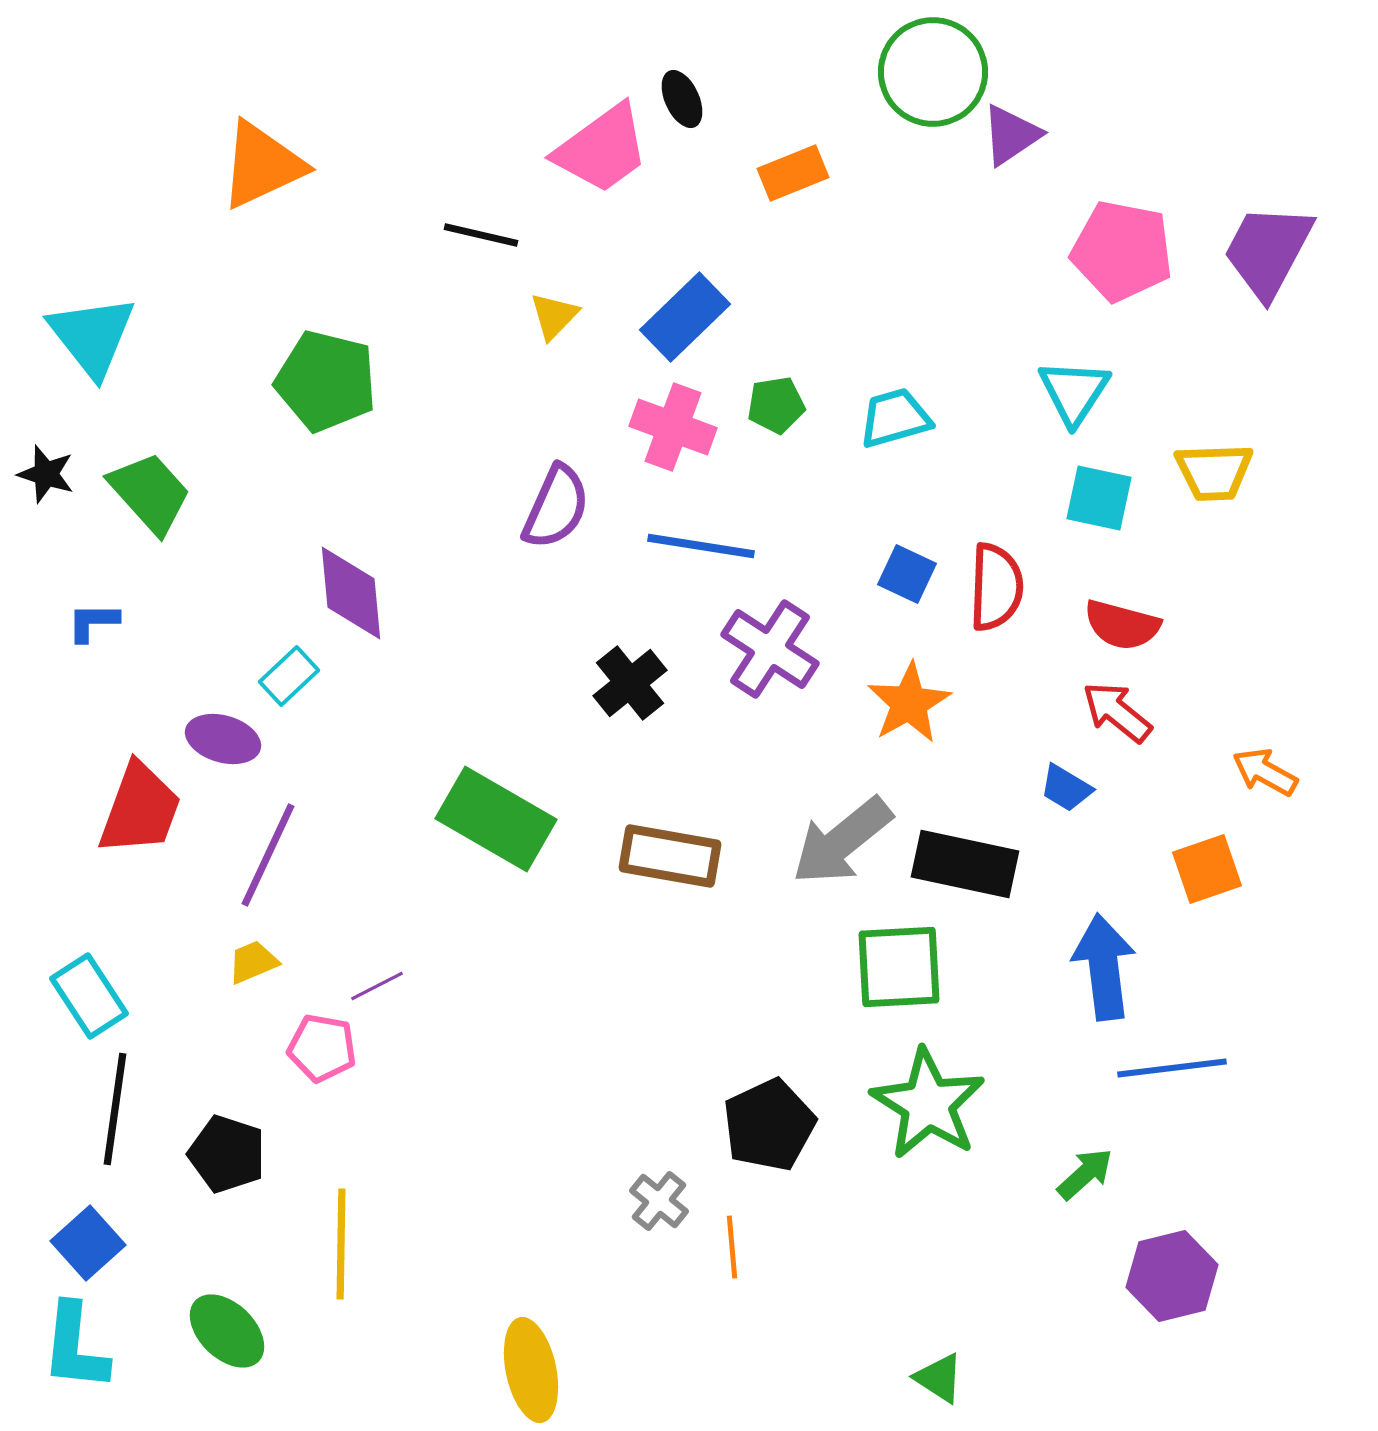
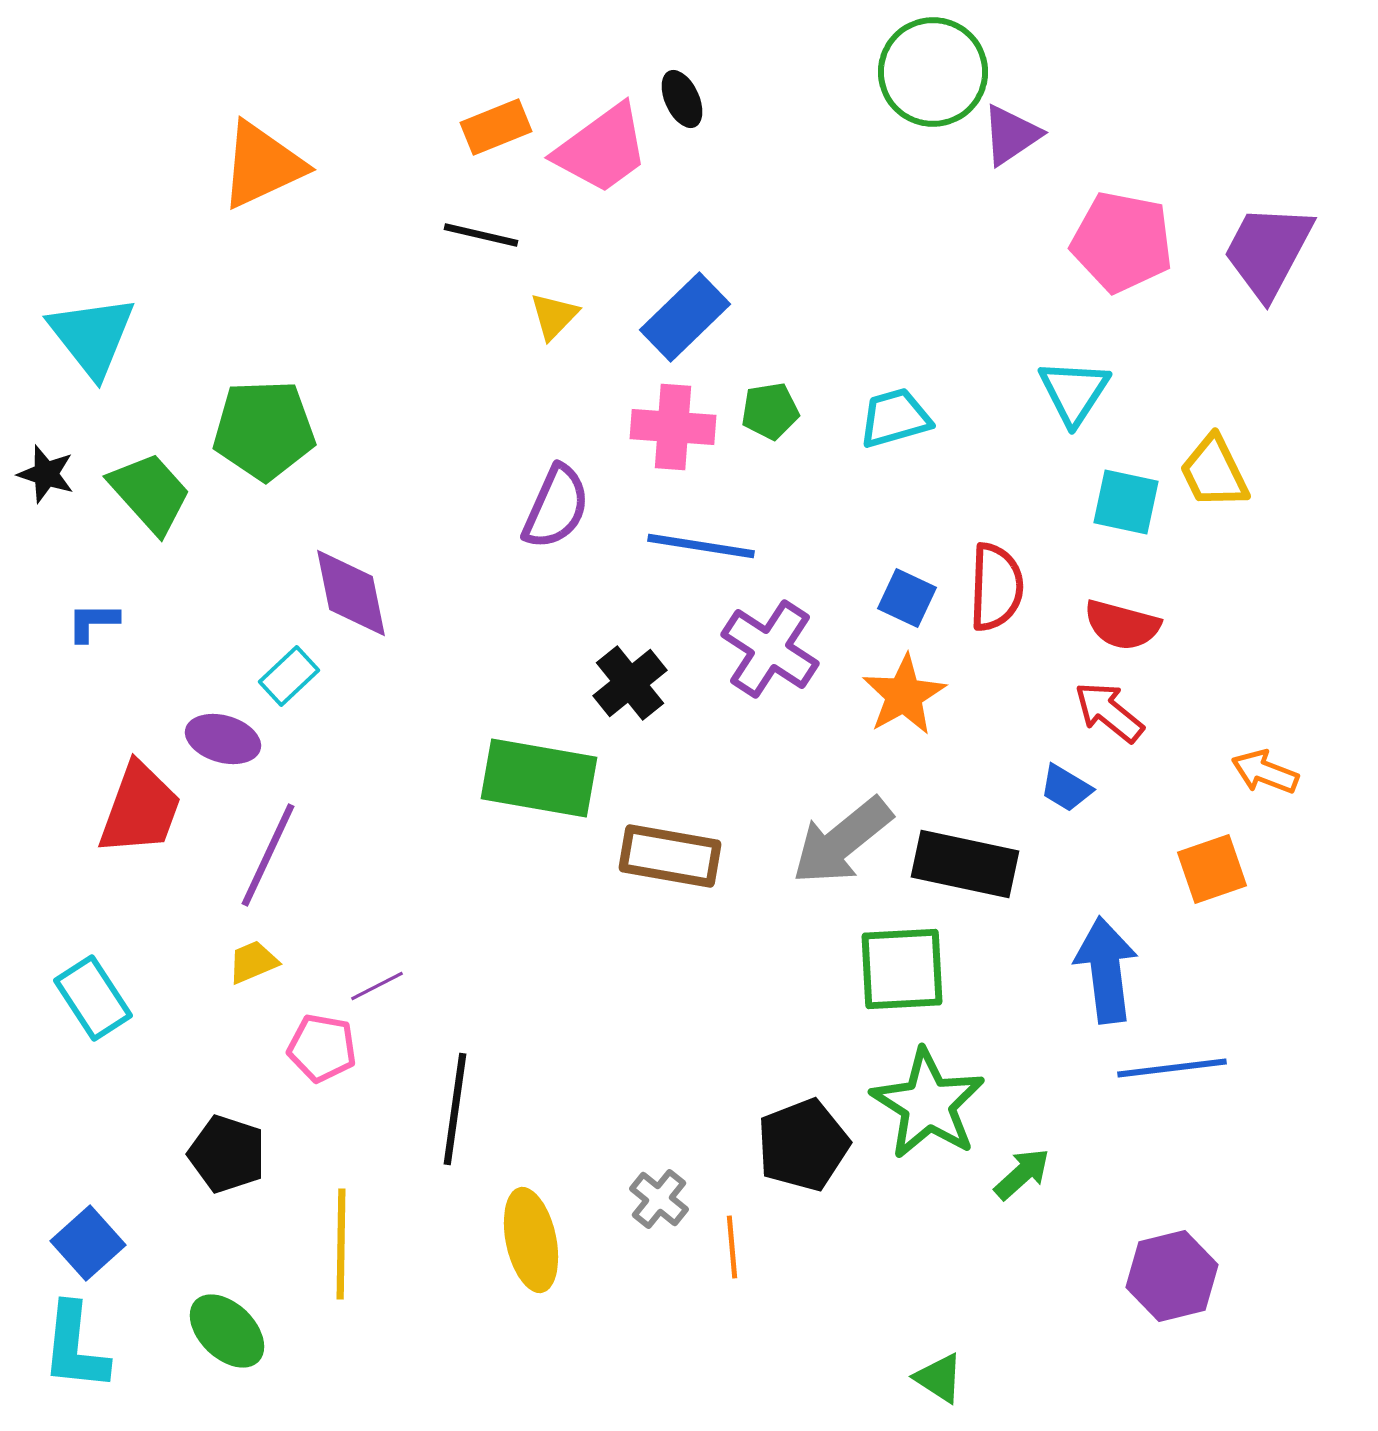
orange rectangle at (793, 173): moved 297 px left, 46 px up
pink pentagon at (1122, 251): moved 9 px up
green pentagon at (326, 381): moved 62 px left, 49 px down; rotated 16 degrees counterclockwise
green pentagon at (776, 405): moved 6 px left, 6 px down
pink cross at (673, 427): rotated 16 degrees counterclockwise
yellow trapezoid at (1214, 472): rotated 66 degrees clockwise
cyan square at (1099, 498): moved 27 px right, 4 px down
blue square at (907, 574): moved 24 px down
purple diamond at (351, 593): rotated 6 degrees counterclockwise
orange star at (909, 703): moved 5 px left, 8 px up
red arrow at (1117, 712): moved 8 px left
orange arrow at (1265, 772): rotated 8 degrees counterclockwise
green rectangle at (496, 819): moved 43 px right, 41 px up; rotated 20 degrees counterclockwise
orange square at (1207, 869): moved 5 px right
green square at (899, 967): moved 3 px right, 2 px down
blue arrow at (1104, 967): moved 2 px right, 3 px down
cyan rectangle at (89, 996): moved 4 px right, 2 px down
black line at (115, 1109): moved 340 px right
black pentagon at (769, 1125): moved 34 px right, 20 px down; rotated 4 degrees clockwise
green arrow at (1085, 1174): moved 63 px left
gray cross at (659, 1201): moved 2 px up
yellow ellipse at (531, 1370): moved 130 px up
